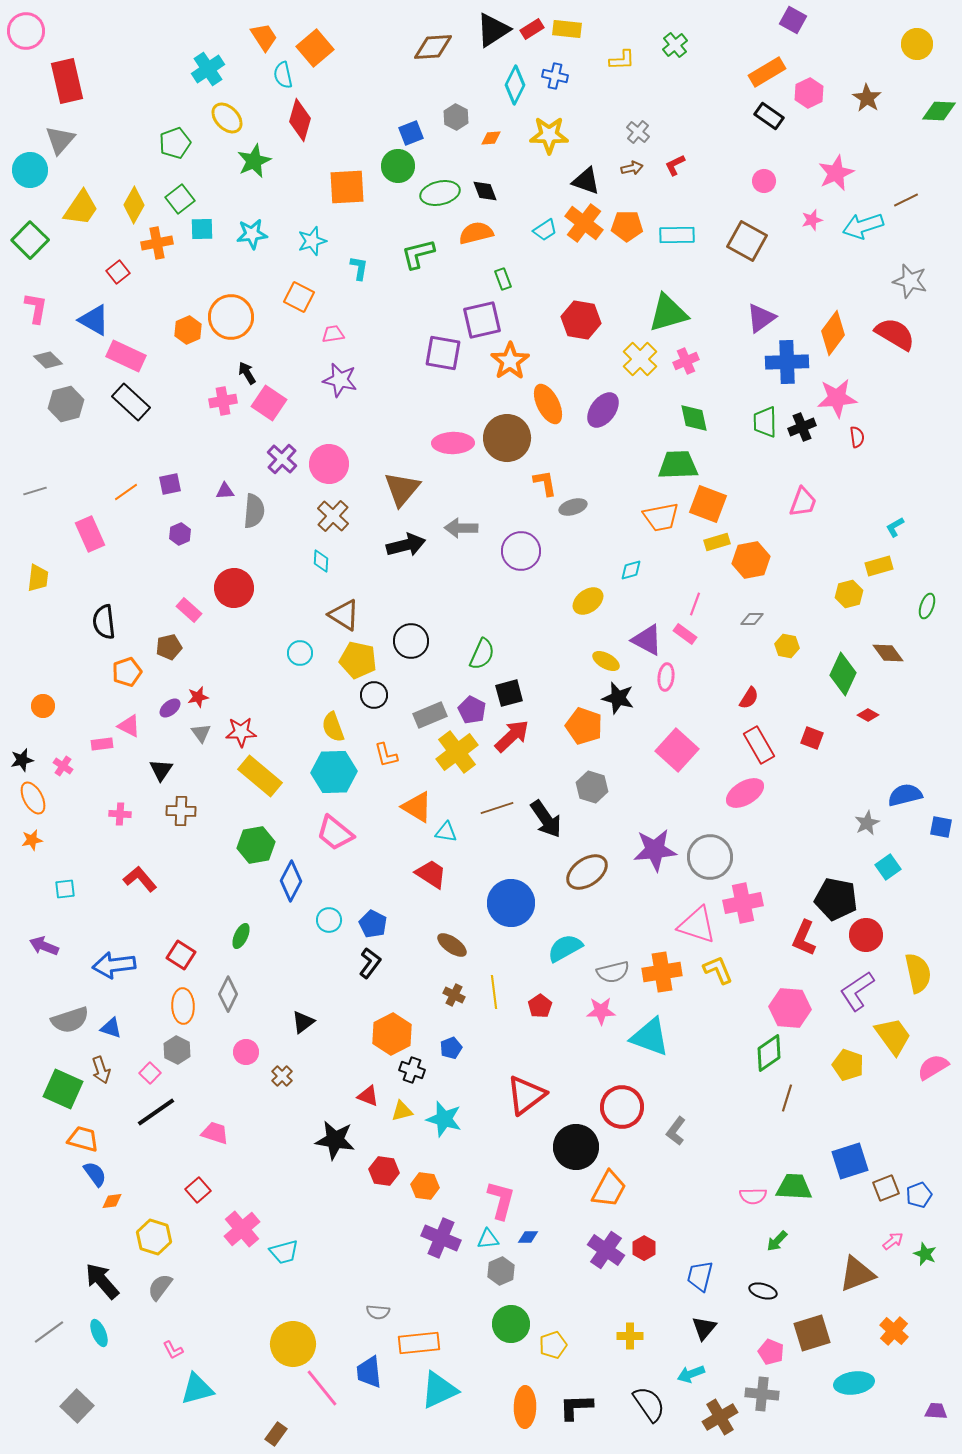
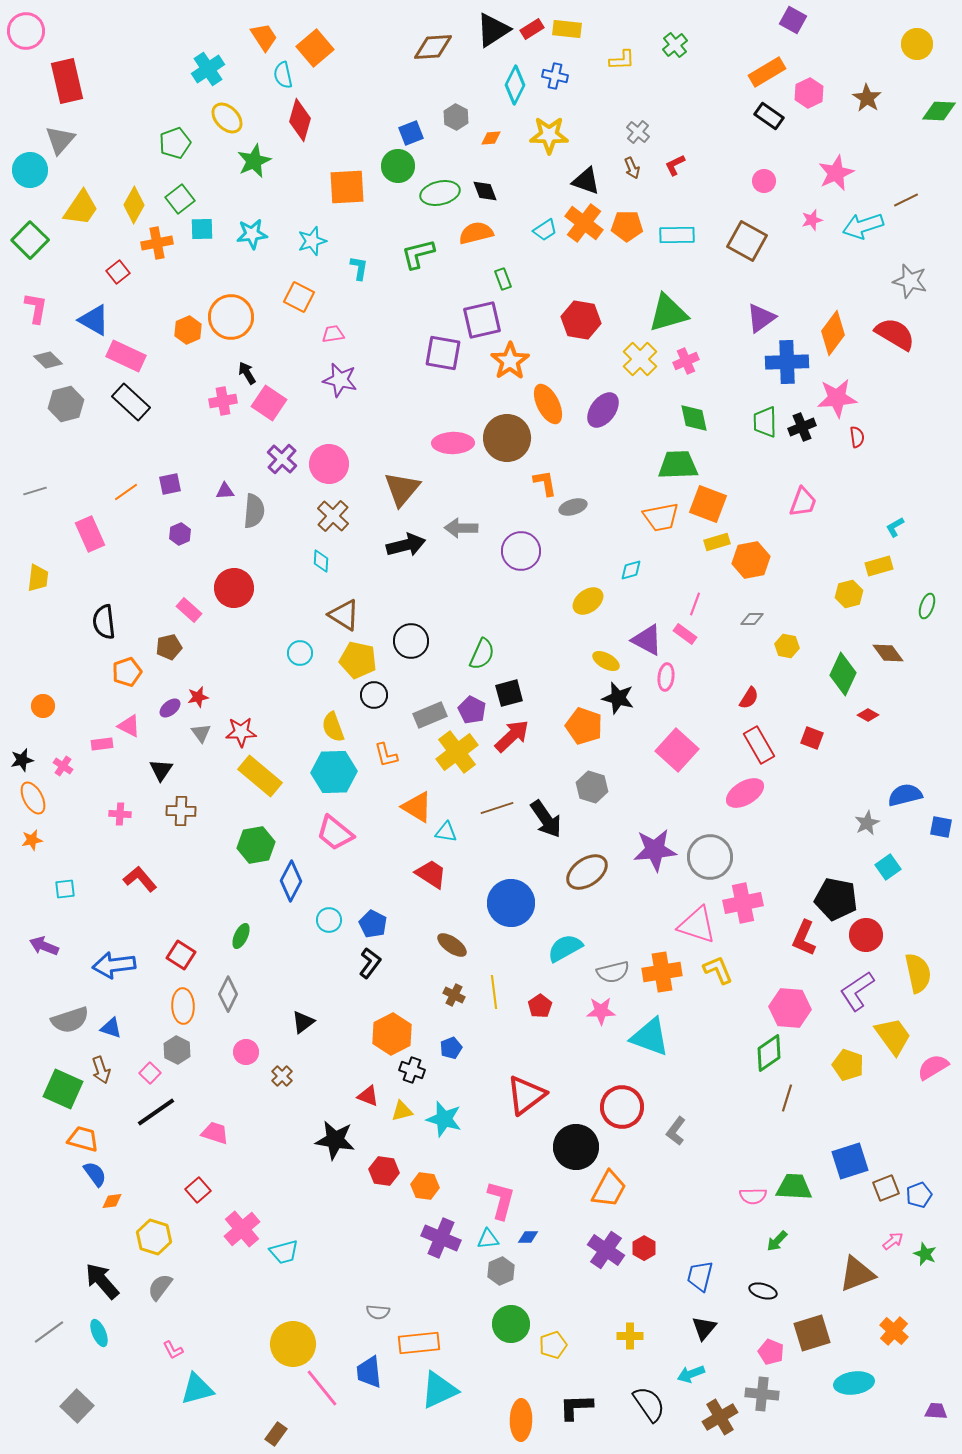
brown arrow at (632, 168): rotated 80 degrees clockwise
orange ellipse at (525, 1407): moved 4 px left, 13 px down
